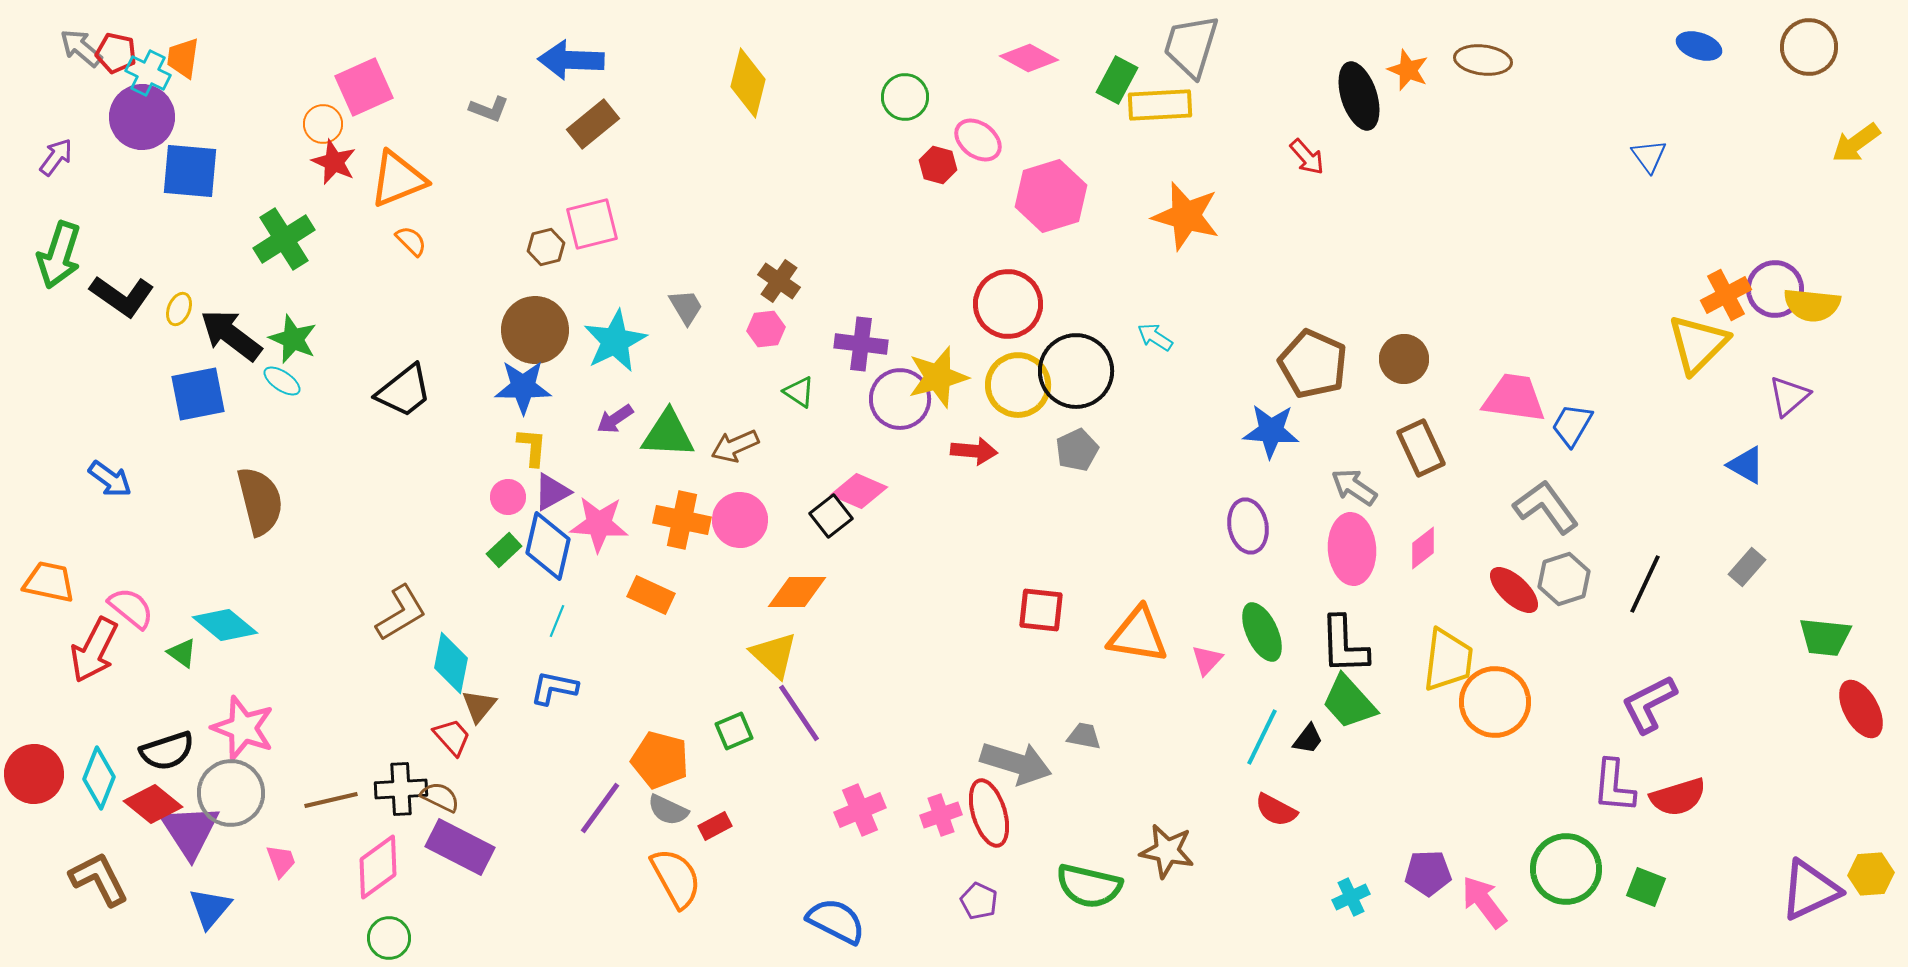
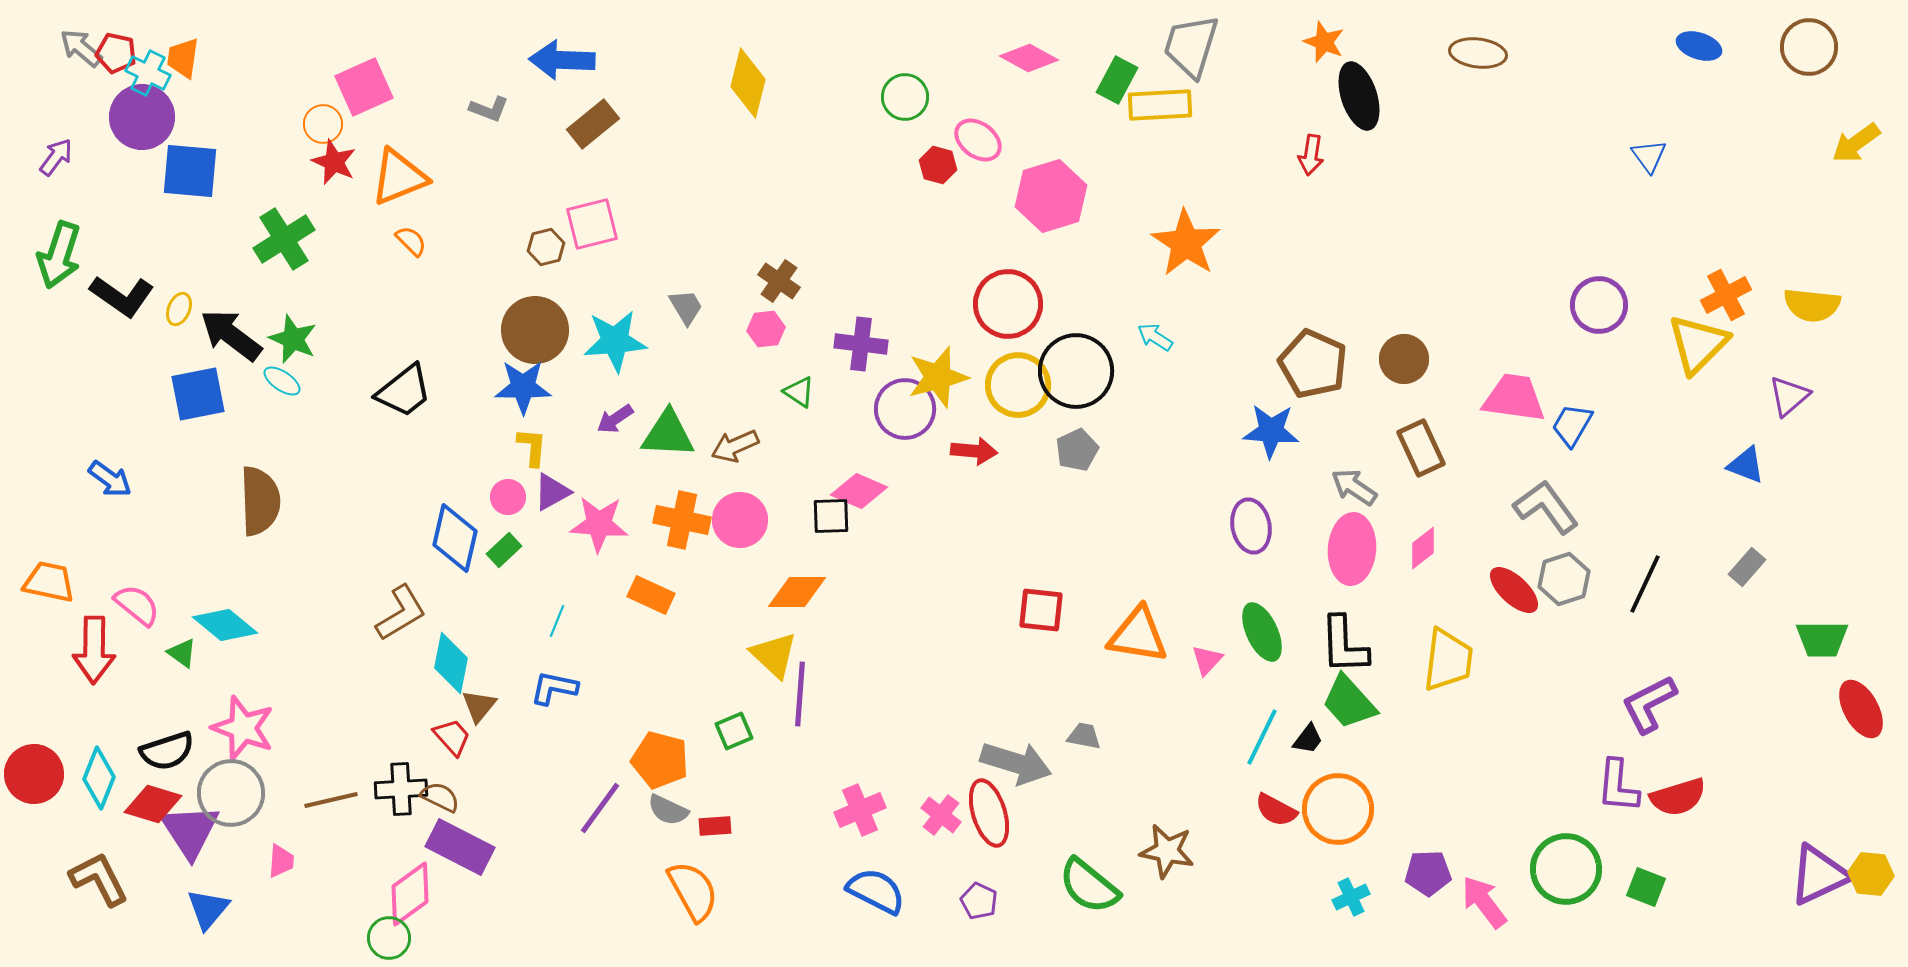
blue arrow at (571, 60): moved 9 px left
brown ellipse at (1483, 60): moved 5 px left, 7 px up
orange star at (1408, 70): moved 84 px left, 28 px up
red arrow at (1307, 157): moved 4 px right, 2 px up; rotated 51 degrees clockwise
orange triangle at (398, 179): moved 1 px right, 2 px up
orange star at (1186, 216): moved 27 px down; rotated 18 degrees clockwise
purple circle at (1775, 289): moved 176 px left, 16 px down
cyan star at (615, 341): rotated 22 degrees clockwise
purple circle at (900, 399): moved 5 px right, 10 px down
blue triangle at (1746, 465): rotated 9 degrees counterclockwise
brown semicircle at (260, 501): rotated 12 degrees clockwise
black square at (831, 516): rotated 36 degrees clockwise
purple ellipse at (1248, 526): moved 3 px right
blue diamond at (548, 546): moved 93 px left, 8 px up
pink ellipse at (1352, 549): rotated 8 degrees clockwise
pink semicircle at (131, 608): moved 6 px right, 3 px up
green trapezoid at (1825, 637): moved 3 px left, 2 px down; rotated 6 degrees counterclockwise
red arrow at (94, 650): rotated 26 degrees counterclockwise
orange circle at (1495, 702): moved 157 px left, 107 px down
purple line at (799, 713): moved 1 px right, 19 px up; rotated 38 degrees clockwise
purple L-shape at (1614, 786): moved 4 px right
red diamond at (153, 804): rotated 22 degrees counterclockwise
pink cross at (941, 815): rotated 33 degrees counterclockwise
red rectangle at (715, 826): rotated 24 degrees clockwise
pink trapezoid at (281, 861): rotated 24 degrees clockwise
pink diamond at (378, 867): moved 32 px right, 27 px down
yellow hexagon at (1871, 874): rotated 9 degrees clockwise
orange semicircle at (676, 878): moved 17 px right, 13 px down
green semicircle at (1089, 886): rotated 26 degrees clockwise
purple triangle at (1810, 890): moved 9 px right, 15 px up
blue triangle at (210, 908): moved 2 px left, 1 px down
blue semicircle at (836, 921): moved 40 px right, 30 px up
